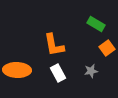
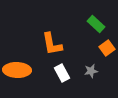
green rectangle: rotated 12 degrees clockwise
orange L-shape: moved 2 px left, 1 px up
white rectangle: moved 4 px right
